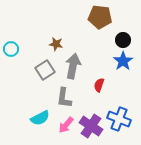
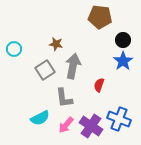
cyan circle: moved 3 px right
gray L-shape: rotated 15 degrees counterclockwise
